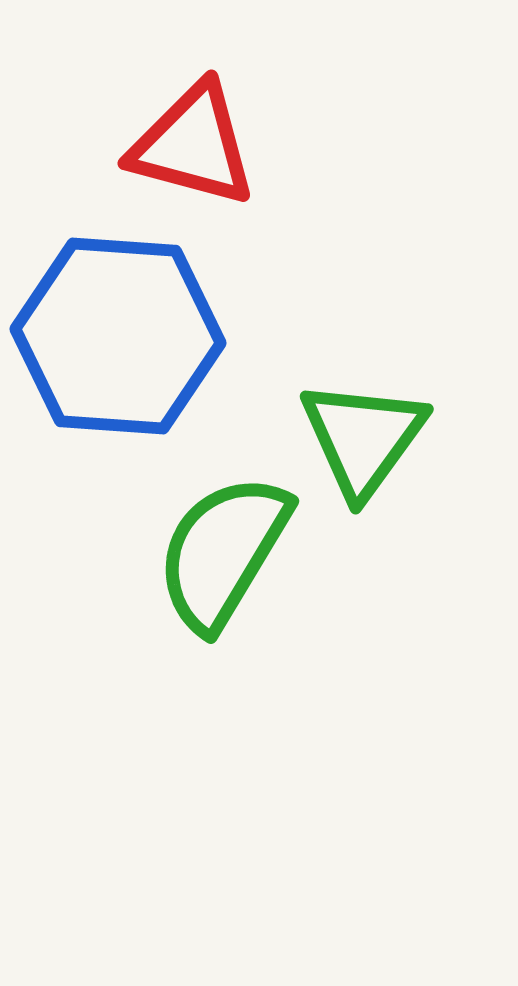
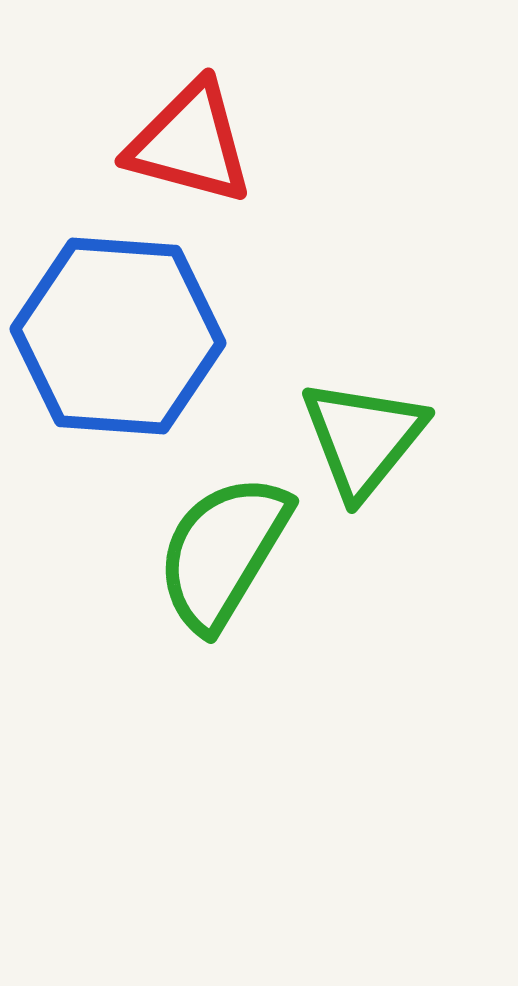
red triangle: moved 3 px left, 2 px up
green triangle: rotated 3 degrees clockwise
